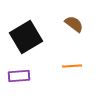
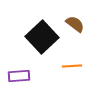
brown semicircle: moved 1 px right
black square: moved 16 px right; rotated 12 degrees counterclockwise
